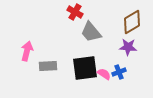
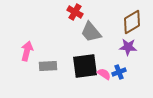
black square: moved 2 px up
